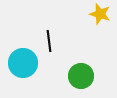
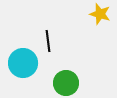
black line: moved 1 px left
green circle: moved 15 px left, 7 px down
